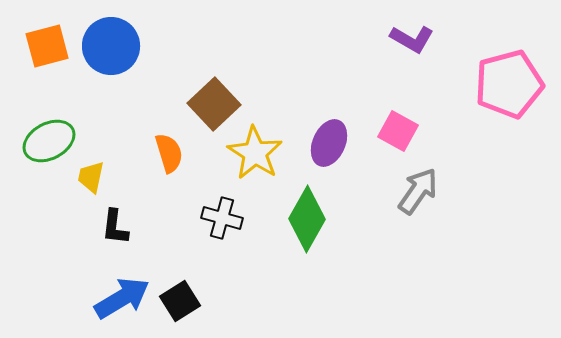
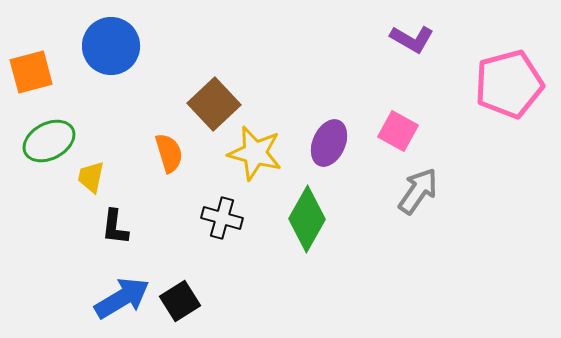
orange square: moved 16 px left, 26 px down
yellow star: rotated 18 degrees counterclockwise
